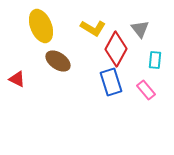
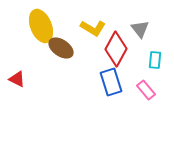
brown ellipse: moved 3 px right, 13 px up
